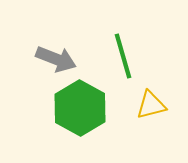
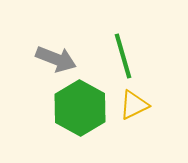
yellow triangle: moved 17 px left; rotated 12 degrees counterclockwise
